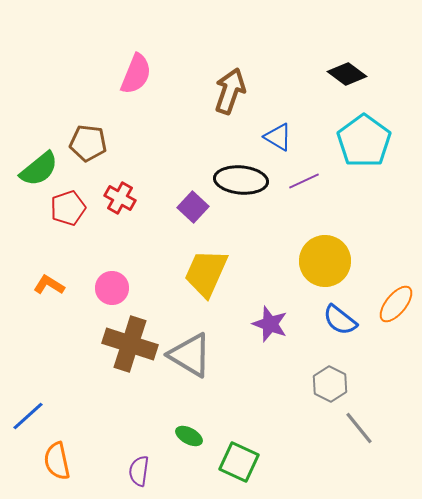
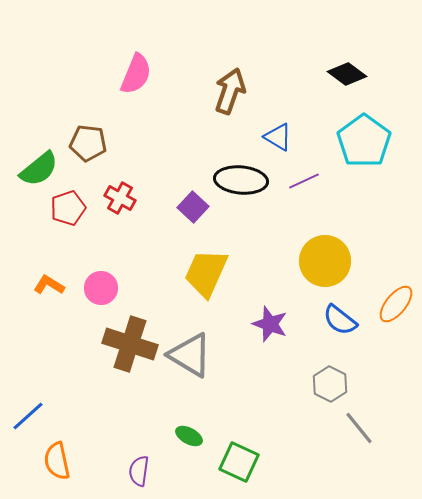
pink circle: moved 11 px left
